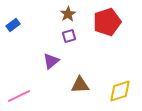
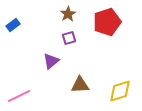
purple square: moved 2 px down
